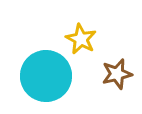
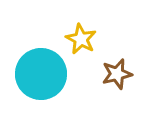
cyan circle: moved 5 px left, 2 px up
